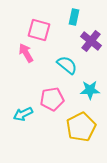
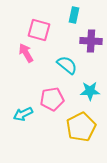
cyan rectangle: moved 2 px up
purple cross: rotated 35 degrees counterclockwise
cyan star: moved 1 px down
